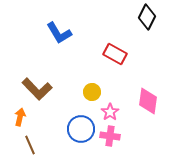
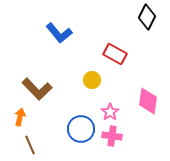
blue L-shape: rotated 8 degrees counterclockwise
yellow circle: moved 12 px up
pink cross: moved 2 px right
